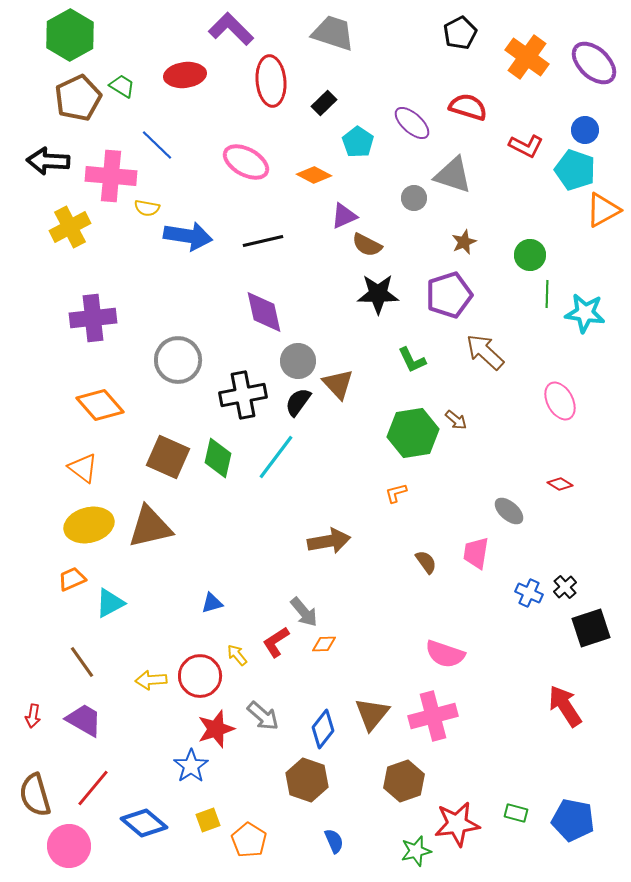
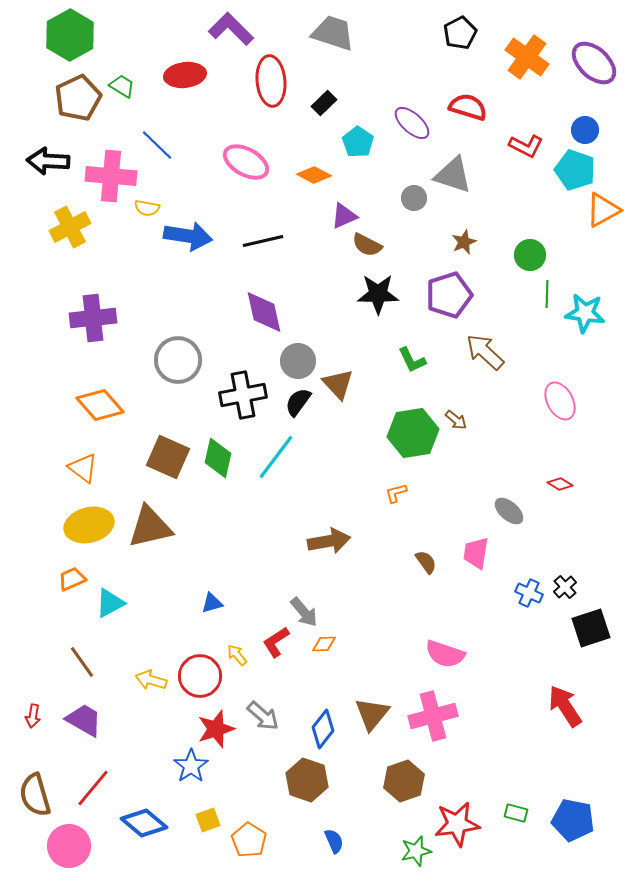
yellow arrow at (151, 680): rotated 20 degrees clockwise
